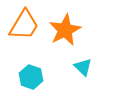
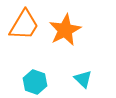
cyan triangle: moved 12 px down
cyan hexagon: moved 4 px right, 5 px down
